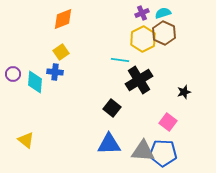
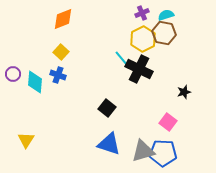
cyan semicircle: moved 3 px right, 2 px down
brown hexagon: rotated 15 degrees counterclockwise
yellow square: rotated 14 degrees counterclockwise
cyan line: moved 2 px right, 1 px up; rotated 42 degrees clockwise
blue cross: moved 3 px right, 3 px down; rotated 14 degrees clockwise
black cross: moved 11 px up; rotated 32 degrees counterclockwise
black square: moved 5 px left
yellow triangle: rotated 24 degrees clockwise
blue triangle: rotated 20 degrees clockwise
gray triangle: rotated 20 degrees counterclockwise
